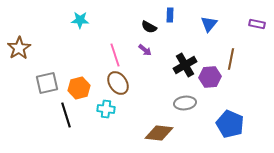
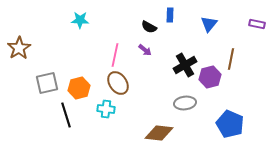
pink line: rotated 30 degrees clockwise
purple hexagon: rotated 10 degrees counterclockwise
